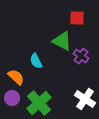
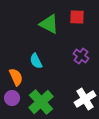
red square: moved 1 px up
green triangle: moved 13 px left, 17 px up
orange semicircle: rotated 24 degrees clockwise
white cross: rotated 25 degrees clockwise
green cross: moved 2 px right, 1 px up
